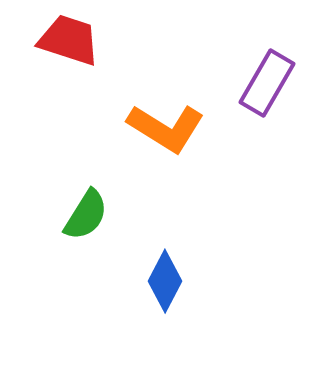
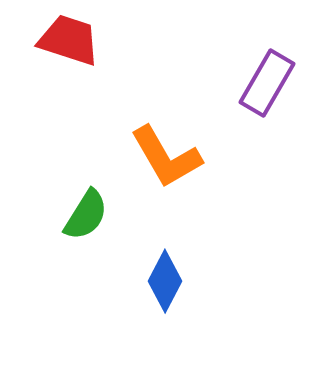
orange L-shape: moved 29 px down; rotated 28 degrees clockwise
